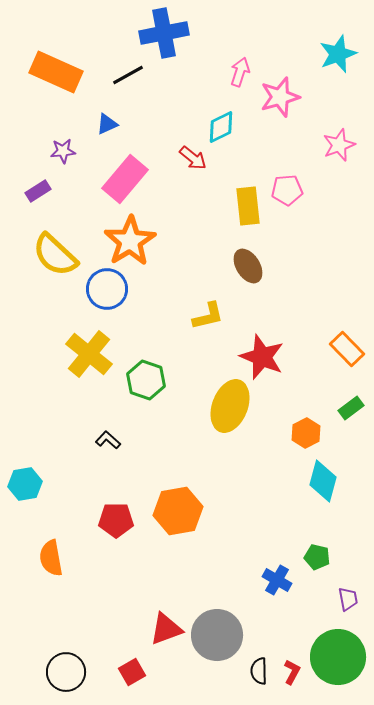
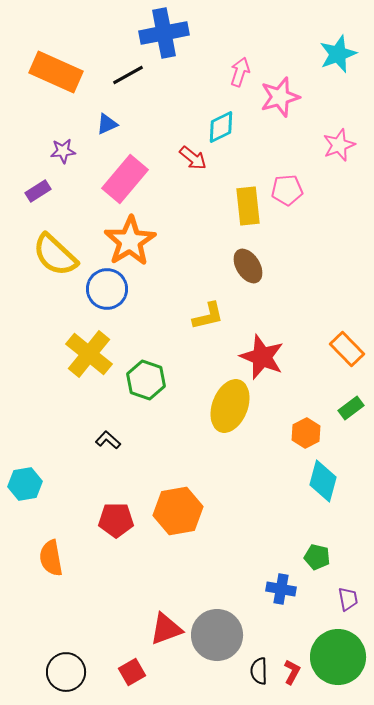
blue cross at (277, 580): moved 4 px right, 9 px down; rotated 20 degrees counterclockwise
